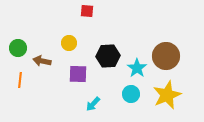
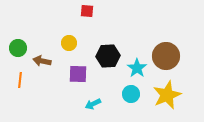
cyan arrow: rotated 21 degrees clockwise
